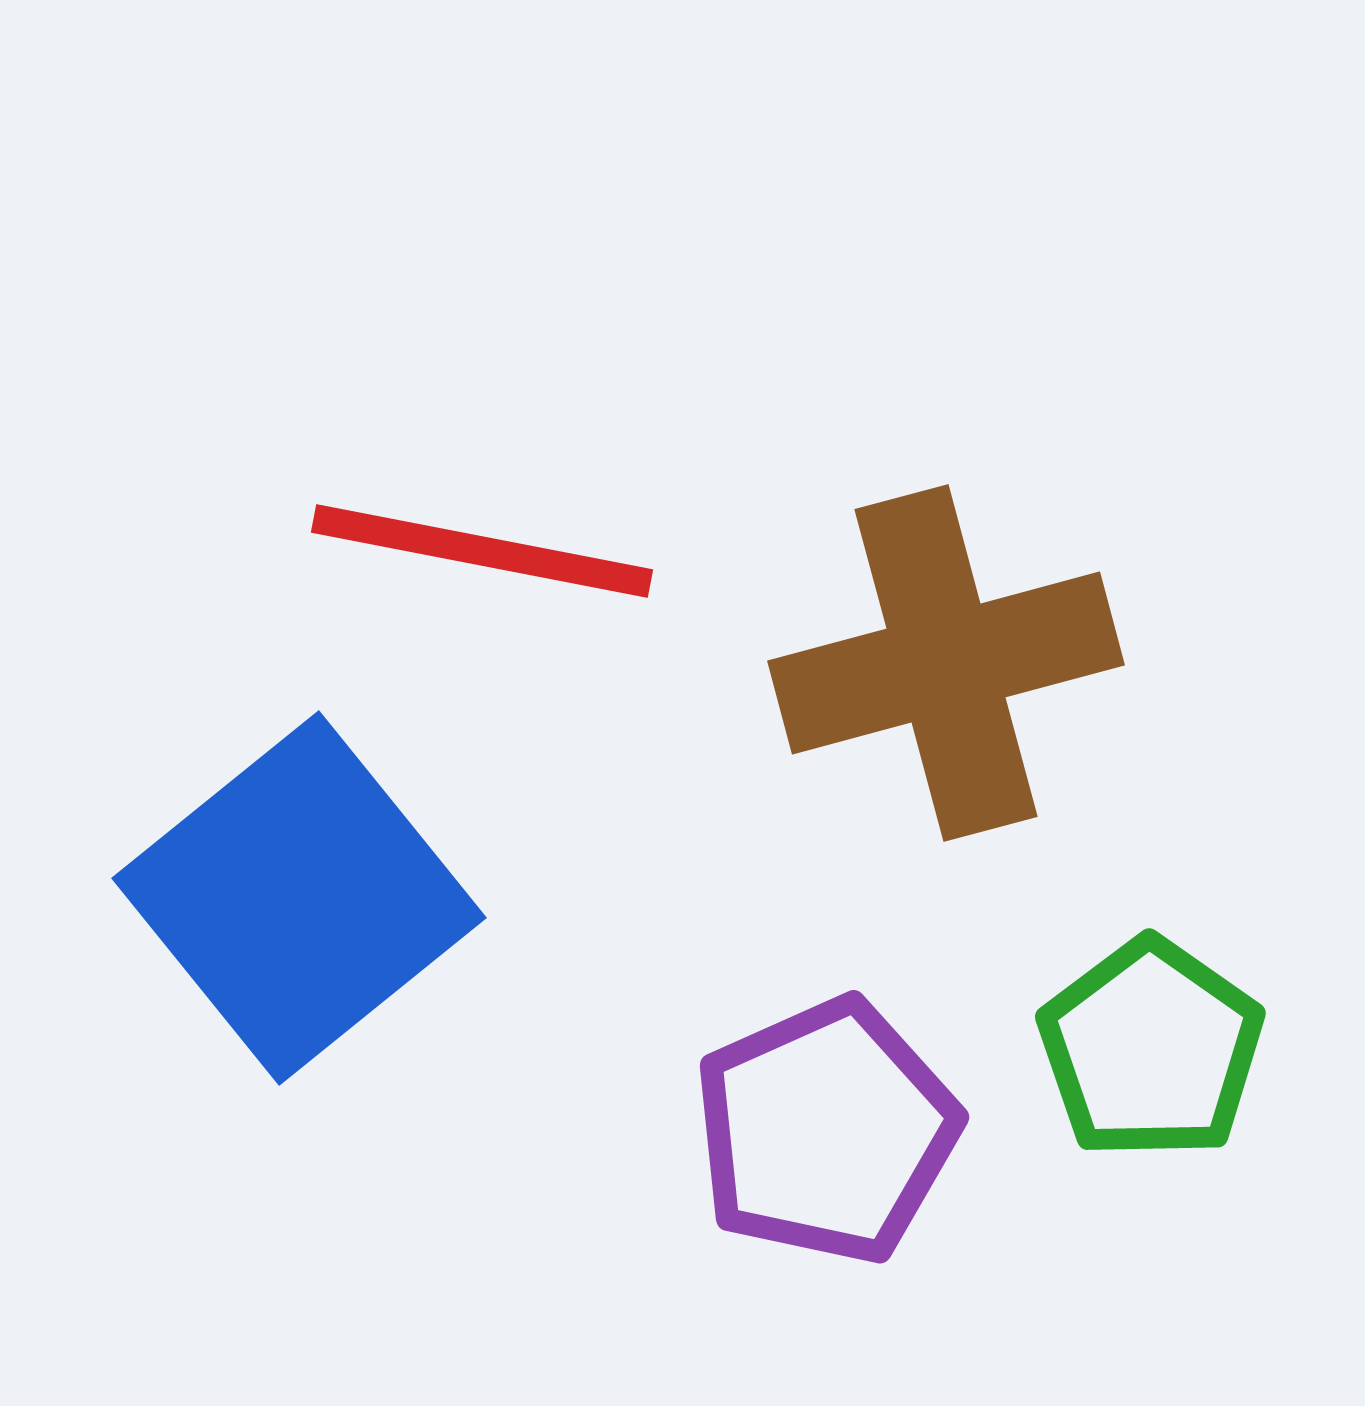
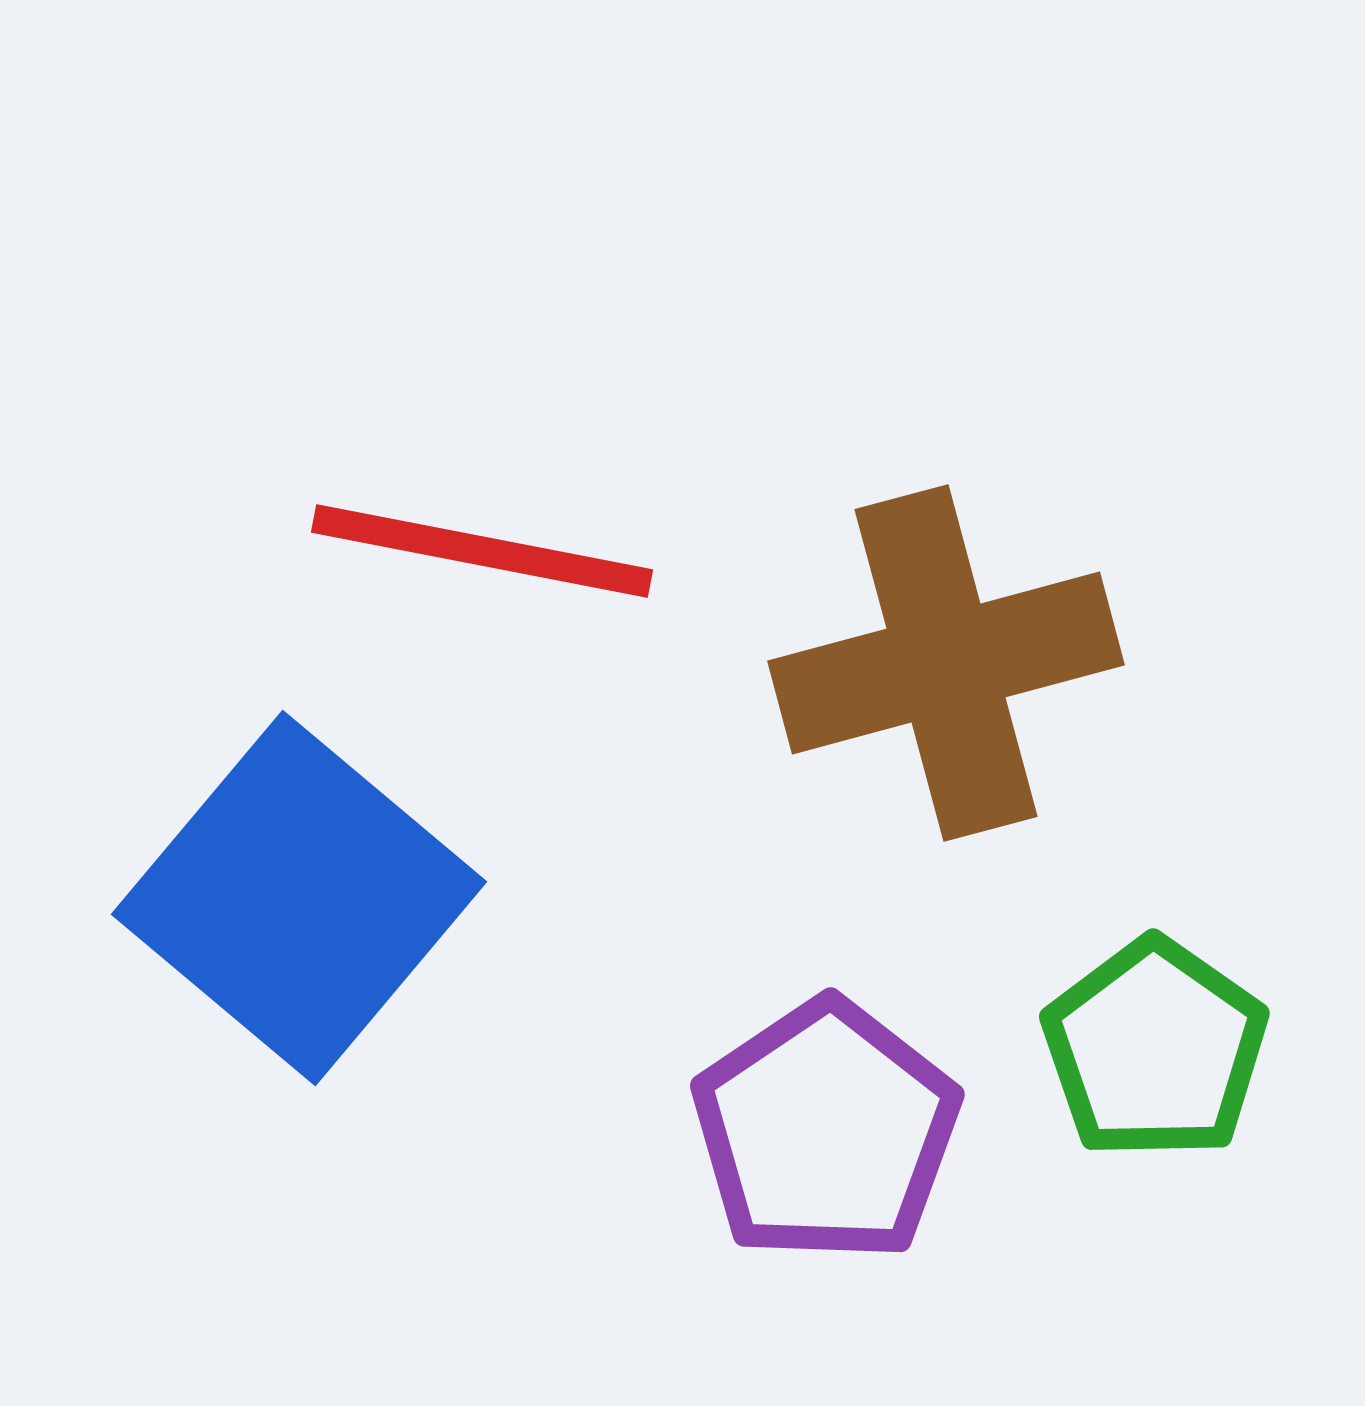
blue square: rotated 11 degrees counterclockwise
green pentagon: moved 4 px right
purple pentagon: rotated 10 degrees counterclockwise
